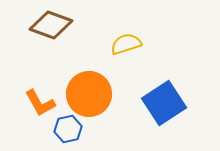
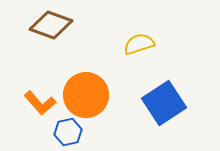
yellow semicircle: moved 13 px right
orange circle: moved 3 px left, 1 px down
orange L-shape: rotated 12 degrees counterclockwise
blue hexagon: moved 3 px down
